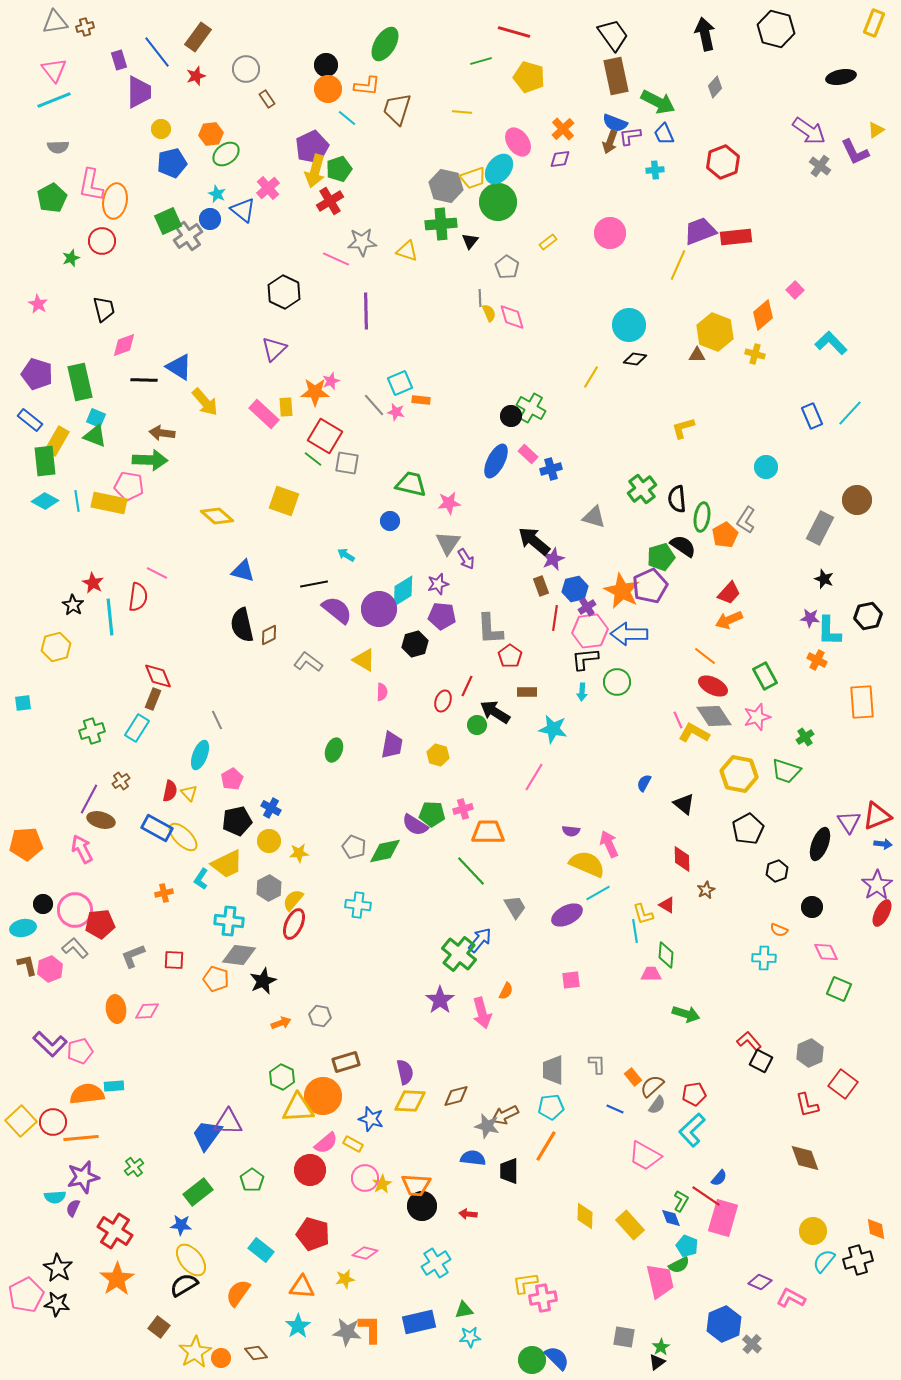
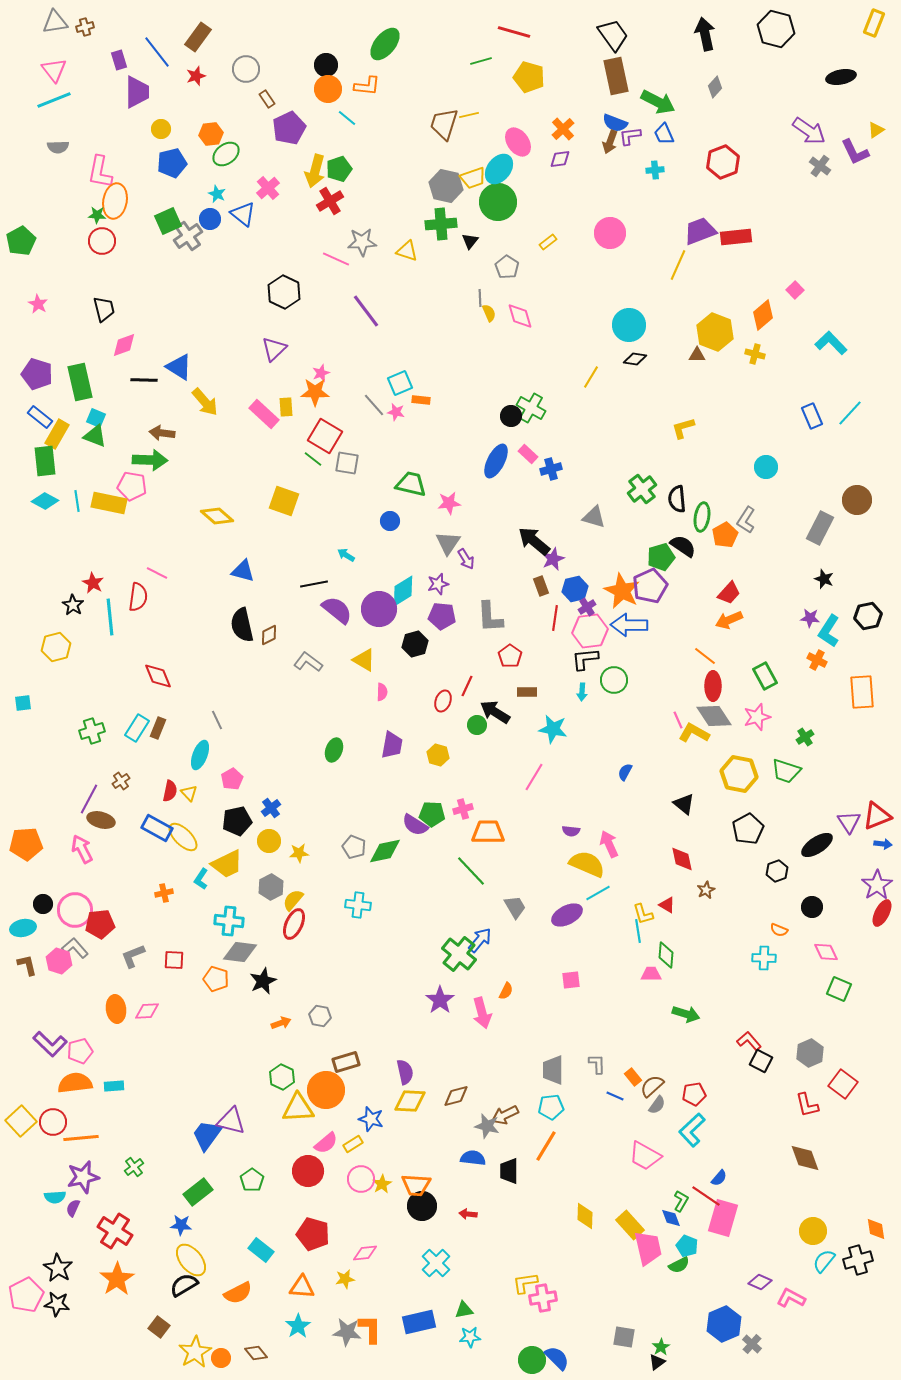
green ellipse at (385, 44): rotated 8 degrees clockwise
purple trapezoid at (139, 92): moved 2 px left
brown trapezoid at (397, 109): moved 47 px right, 15 px down
yellow line at (462, 112): moved 7 px right, 3 px down; rotated 18 degrees counterclockwise
purple pentagon at (312, 147): moved 23 px left, 19 px up
pink L-shape at (91, 185): moved 9 px right, 13 px up
green pentagon at (52, 198): moved 31 px left, 43 px down
blue triangle at (243, 210): moved 4 px down
green star at (71, 258): moved 26 px right, 43 px up; rotated 24 degrees clockwise
purple line at (366, 311): rotated 36 degrees counterclockwise
pink diamond at (512, 317): moved 8 px right, 1 px up
pink star at (331, 381): moved 10 px left, 8 px up
blue rectangle at (30, 420): moved 10 px right, 3 px up
yellow rectangle at (57, 441): moved 7 px up
pink pentagon at (129, 486): moved 3 px right
gray L-shape at (490, 629): moved 12 px up
cyan L-shape at (829, 631): rotated 32 degrees clockwise
blue arrow at (629, 634): moved 9 px up
green circle at (617, 682): moved 3 px left, 2 px up
red ellipse at (713, 686): rotated 64 degrees clockwise
brown rectangle at (153, 699): moved 5 px right, 29 px down
orange rectangle at (862, 702): moved 10 px up
blue semicircle at (644, 783): moved 19 px left, 11 px up
blue cross at (271, 808): rotated 24 degrees clockwise
black ellipse at (820, 844): moved 3 px left, 1 px down; rotated 36 degrees clockwise
red diamond at (682, 859): rotated 12 degrees counterclockwise
gray hexagon at (269, 888): moved 2 px right, 1 px up
cyan line at (635, 931): moved 3 px right
gray diamond at (239, 955): moved 1 px right, 3 px up
pink hexagon at (50, 969): moved 9 px right, 8 px up; rotated 20 degrees counterclockwise
orange semicircle at (87, 1094): moved 12 px left, 11 px up
orange circle at (323, 1096): moved 3 px right, 6 px up
blue line at (615, 1109): moved 13 px up
purple triangle at (228, 1122): moved 3 px right, 1 px up; rotated 12 degrees clockwise
yellow rectangle at (353, 1144): rotated 60 degrees counterclockwise
red circle at (310, 1170): moved 2 px left, 1 px down
pink circle at (365, 1178): moved 4 px left, 1 px down
pink diamond at (365, 1253): rotated 20 degrees counterclockwise
cyan cross at (436, 1263): rotated 12 degrees counterclockwise
pink trapezoid at (660, 1281): moved 12 px left, 33 px up
orange semicircle at (238, 1293): rotated 152 degrees counterclockwise
